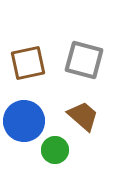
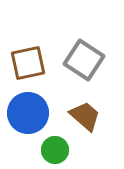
gray square: rotated 18 degrees clockwise
brown trapezoid: moved 2 px right
blue circle: moved 4 px right, 8 px up
